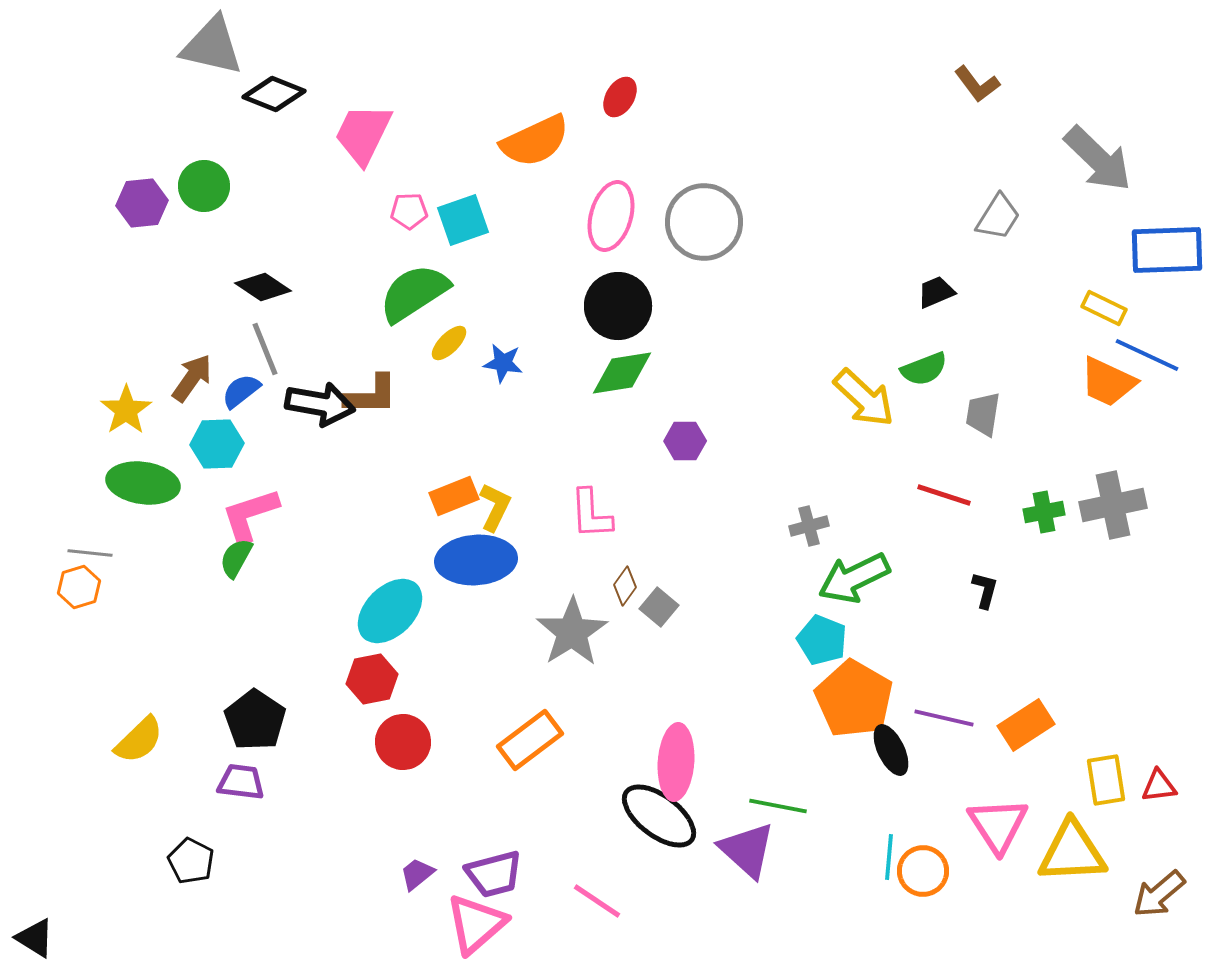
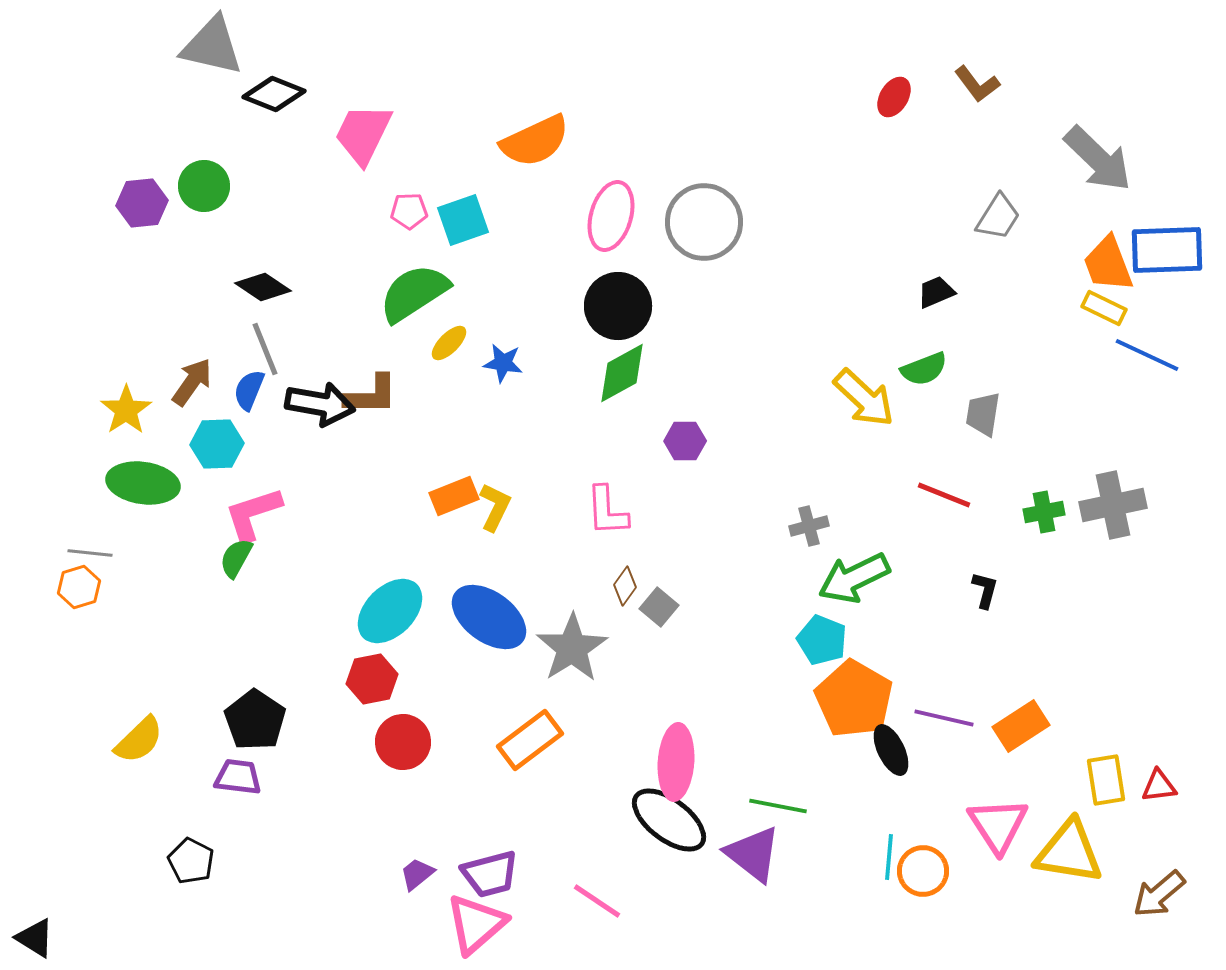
red ellipse at (620, 97): moved 274 px right
green diamond at (622, 373): rotated 20 degrees counterclockwise
brown arrow at (192, 378): moved 4 px down
orange trapezoid at (1108, 382): moved 118 px up; rotated 44 degrees clockwise
blue semicircle at (241, 391): moved 8 px right, 1 px up; rotated 30 degrees counterclockwise
red line at (944, 495): rotated 4 degrees clockwise
pink L-shape at (591, 514): moved 16 px right, 3 px up
pink L-shape at (250, 515): moved 3 px right, 1 px up
blue ellipse at (476, 560): moved 13 px right, 57 px down; rotated 40 degrees clockwise
gray star at (572, 632): moved 16 px down
orange rectangle at (1026, 725): moved 5 px left, 1 px down
purple trapezoid at (241, 782): moved 3 px left, 5 px up
black ellipse at (659, 816): moved 10 px right, 4 px down
purple triangle at (747, 850): moved 6 px right, 4 px down; rotated 4 degrees counterclockwise
yellow triangle at (1072, 852): moved 3 px left; rotated 12 degrees clockwise
purple trapezoid at (494, 874): moved 4 px left
